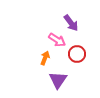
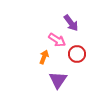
orange arrow: moved 1 px left, 1 px up
